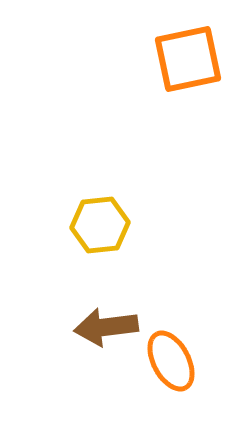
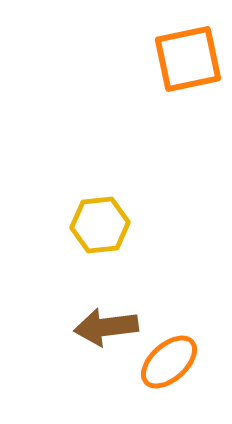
orange ellipse: moved 2 px left, 1 px down; rotated 76 degrees clockwise
